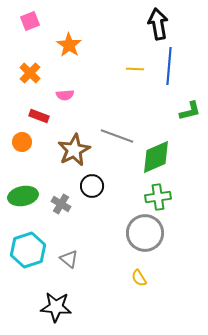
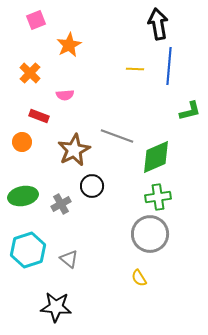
pink square: moved 6 px right, 1 px up
orange star: rotated 10 degrees clockwise
gray cross: rotated 30 degrees clockwise
gray circle: moved 5 px right, 1 px down
